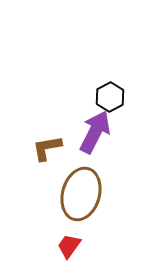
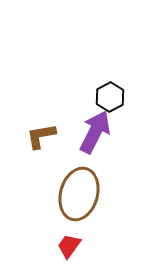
brown L-shape: moved 6 px left, 12 px up
brown ellipse: moved 2 px left
